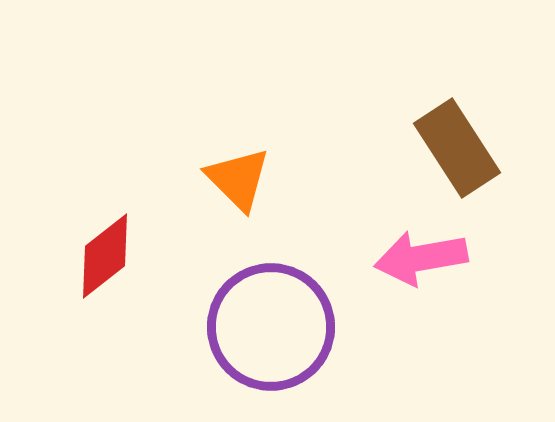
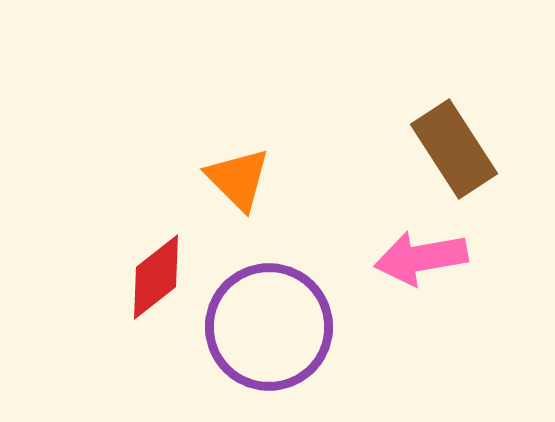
brown rectangle: moved 3 px left, 1 px down
red diamond: moved 51 px right, 21 px down
purple circle: moved 2 px left
